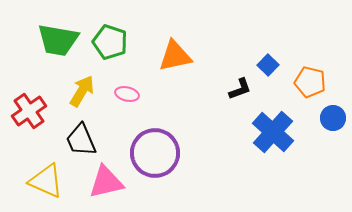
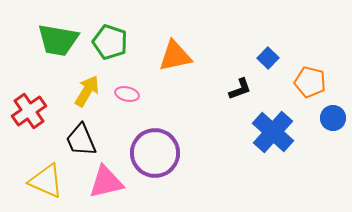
blue square: moved 7 px up
yellow arrow: moved 5 px right
